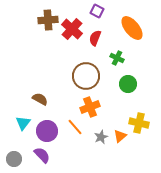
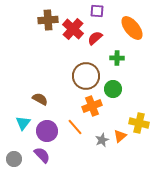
purple square: rotated 24 degrees counterclockwise
red cross: moved 1 px right
red semicircle: rotated 28 degrees clockwise
green cross: rotated 24 degrees counterclockwise
green circle: moved 15 px left, 5 px down
orange cross: moved 2 px right, 1 px up
gray star: moved 1 px right, 3 px down
